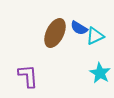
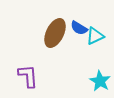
cyan star: moved 8 px down
